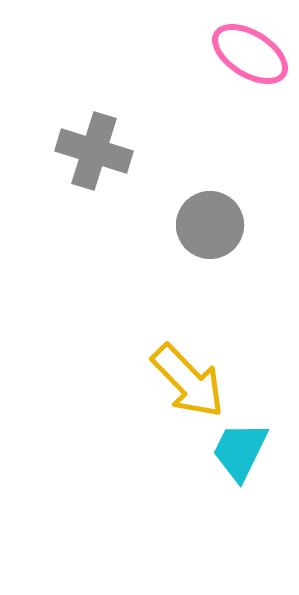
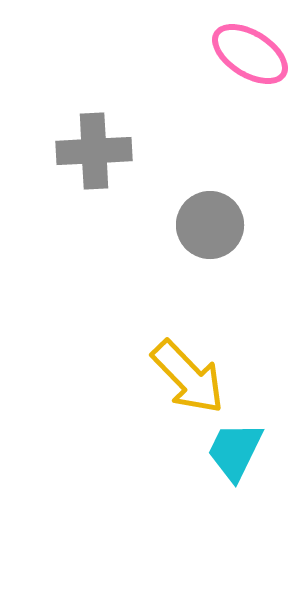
gray cross: rotated 20 degrees counterclockwise
yellow arrow: moved 4 px up
cyan trapezoid: moved 5 px left
